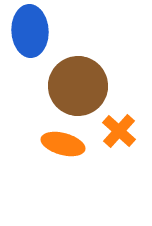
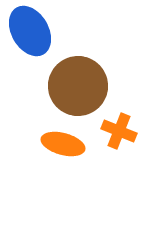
blue ellipse: rotated 27 degrees counterclockwise
orange cross: rotated 20 degrees counterclockwise
